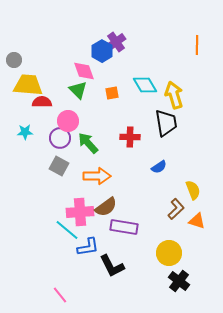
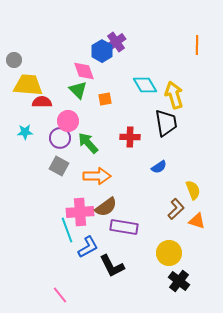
orange square: moved 7 px left, 6 px down
cyan line: rotated 30 degrees clockwise
blue L-shape: rotated 20 degrees counterclockwise
